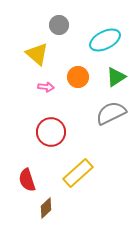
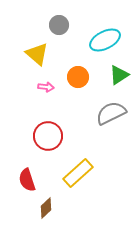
green triangle: moved 3 px right, 2 px up
red circle: moved 3 px left, 4 px down
